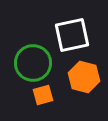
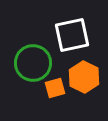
orange hexagon: rotated 12 degrees clockwise
orange square: moved 12 px right, 7 px up
